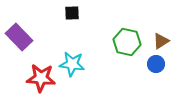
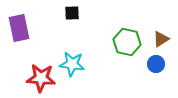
purple rectangle: moved 9 px up; rotated 32 degrees clockwise
brown triangle: moved 2 px up
